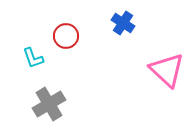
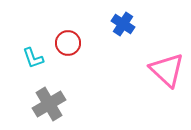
blue cross: moved 1 px down
red circle: moved 2 px right, 7 px down
